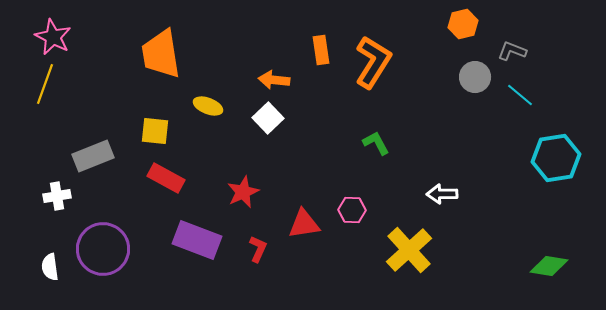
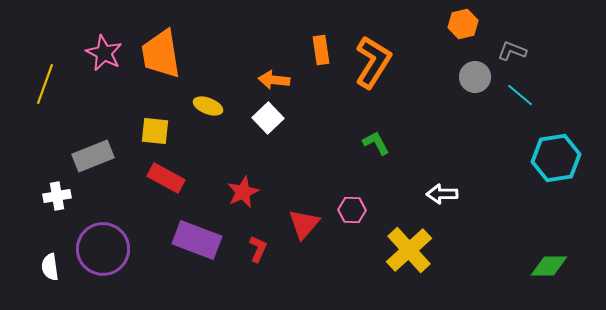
pink star: moved 51 px right, 16 px down
red triangle: rotated 40 degrees counterclockwise
green diamond: rotated 9 degrees counterclockwise
